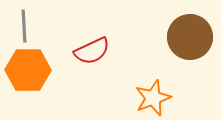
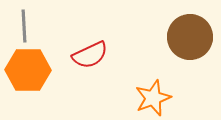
red semicircle: moved 2 px left, 4 px down
